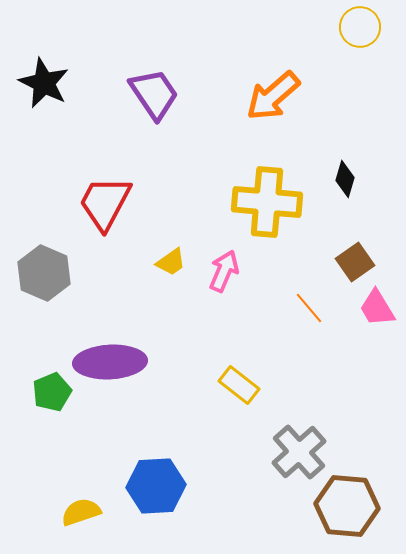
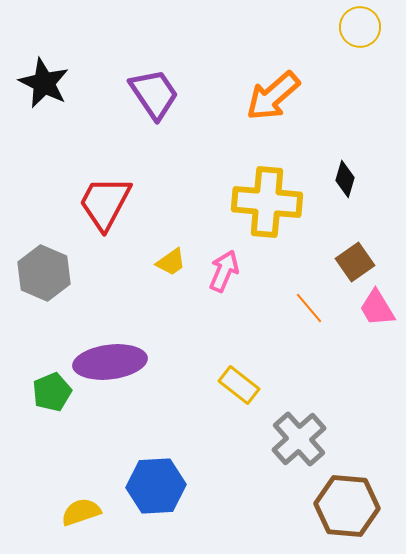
purple ellipse: rotated 4 degrees counterclockwise
gray cross: moved 13 px up
